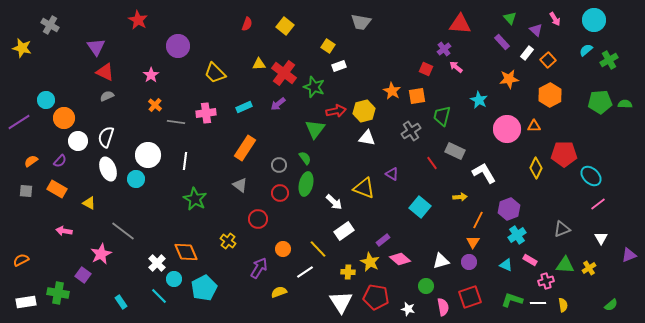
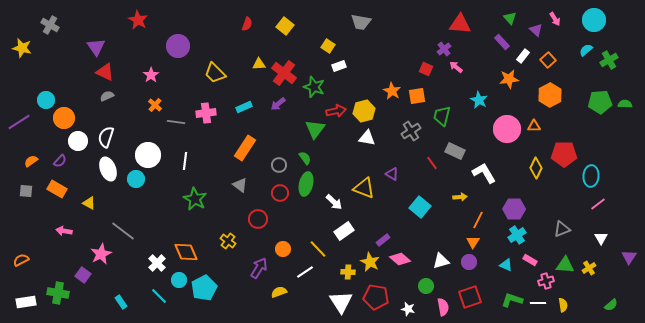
white rectangle at (527, 53): moved 4 px left, 3 px down
cyan ellipse at (591, 176): rotated 50 degrees clockwise
purple hexagon at (509, 209): moved 5 px right; rotated 20 degrees clockwise
purple triangle at (629, 255): moved 2 px down; rotated 35 degrees counterclockwise
cyan circle at (174, 279): moved 5 px right, 1 px down
